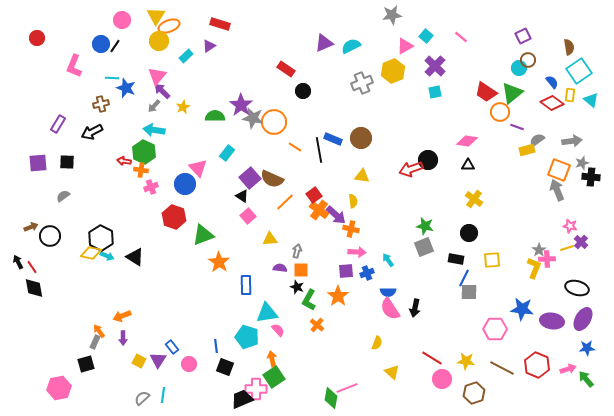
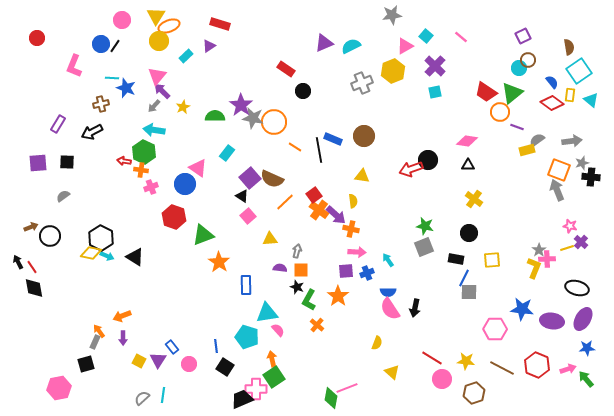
brown circle at (361, 138): moved 3 px right, 2 px up
pink triangle at (198, 168): rotated 12 degrees counterclockwise
black square at (225, 367): rotated 12 degrees clockwise
